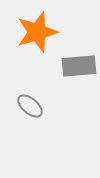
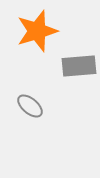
orange star: moved 1 px up
